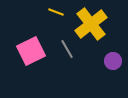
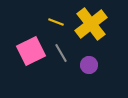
yellow line: moved 10 px down
gray line: moved 6 px left, 4 px down
purple circle: moved 24 px left, 4 px down
